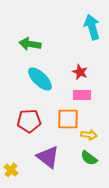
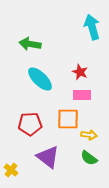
red pentagon: moved 1 px right, 3 px down
